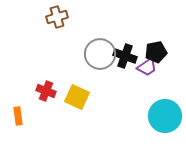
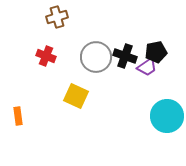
gray circle: moved 4 px left, 3 px down
red cross: moved 35 px up
yellow square: moved 1 px left, 1 px up
cyan circle: moved 2 px right
